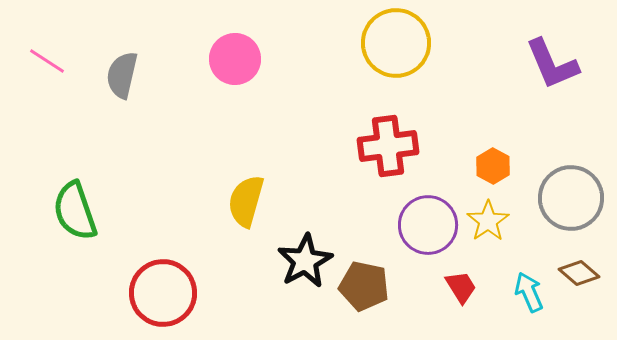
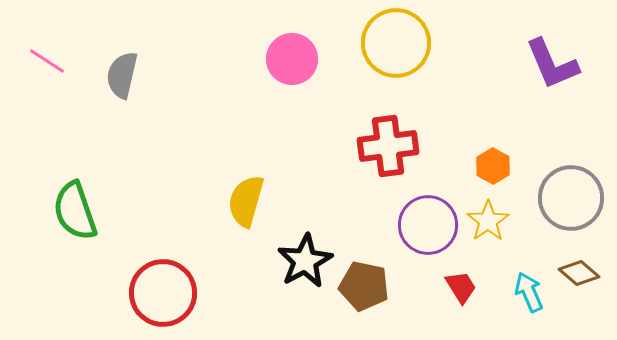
pink circle: moved 57 px right
